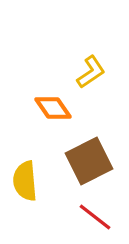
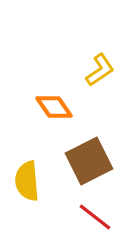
yellow L-shape: moved 9 px right, 2 px up
orange diamond: moved 1 px right, 1 px up
yellow semicircle: moved 2 px right
